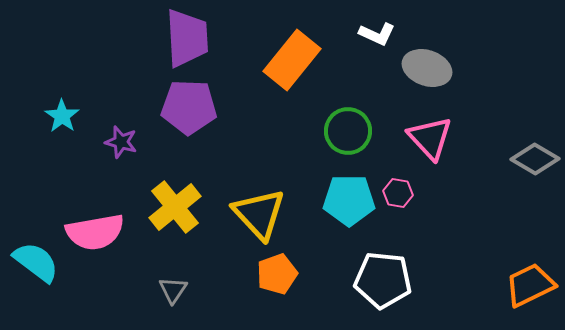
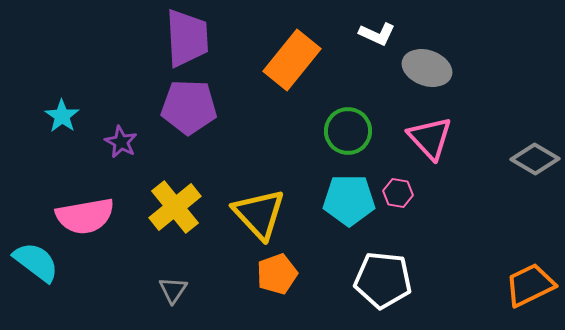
purple star: rotated 12 degrees clockwise
pink semicircle: moved 10 px left, 16 px up
